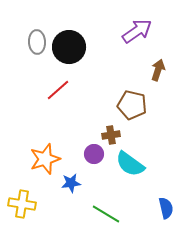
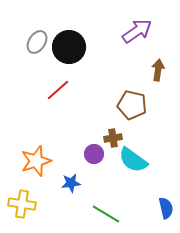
gray ellipse: rotated 35 degrees clockwise
brown arrow: rotated 10 degrees counterclockwise
brown cross: moved 2 px right, 3 px down
orange star: moved 9 px left, 2 px down
cyan semicircle: moved 3 px right, 4 px up
